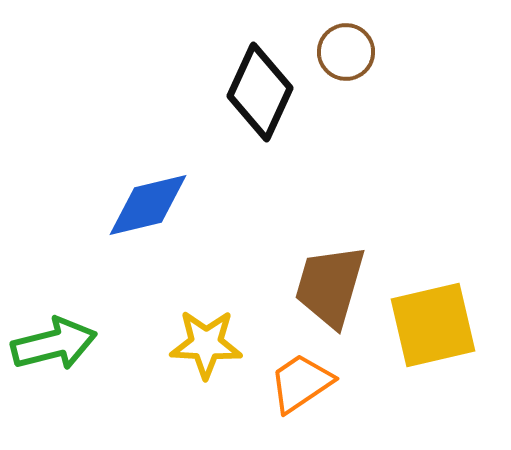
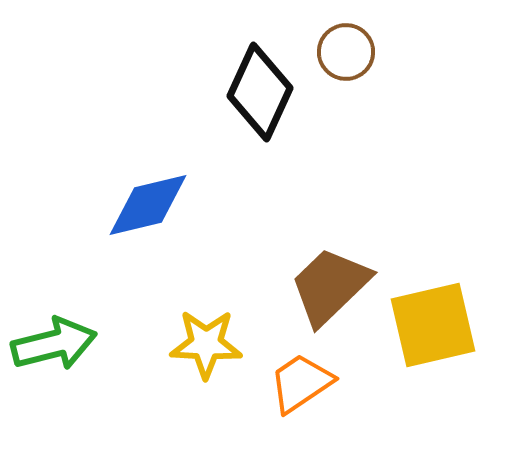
brown trapezoid: rotated 30 degrees clockwise
